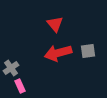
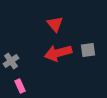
gray square: moved 1 px up
gray cross: moved 7 px up
